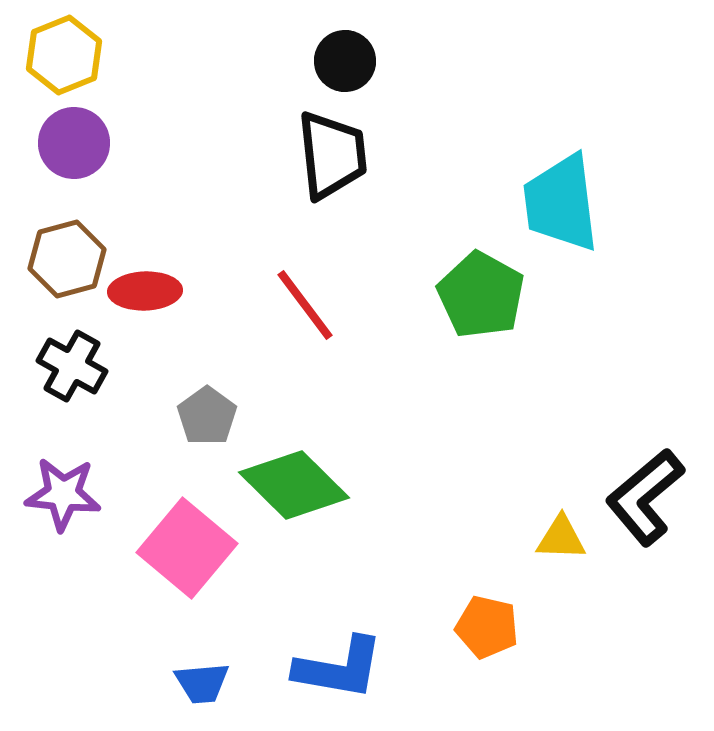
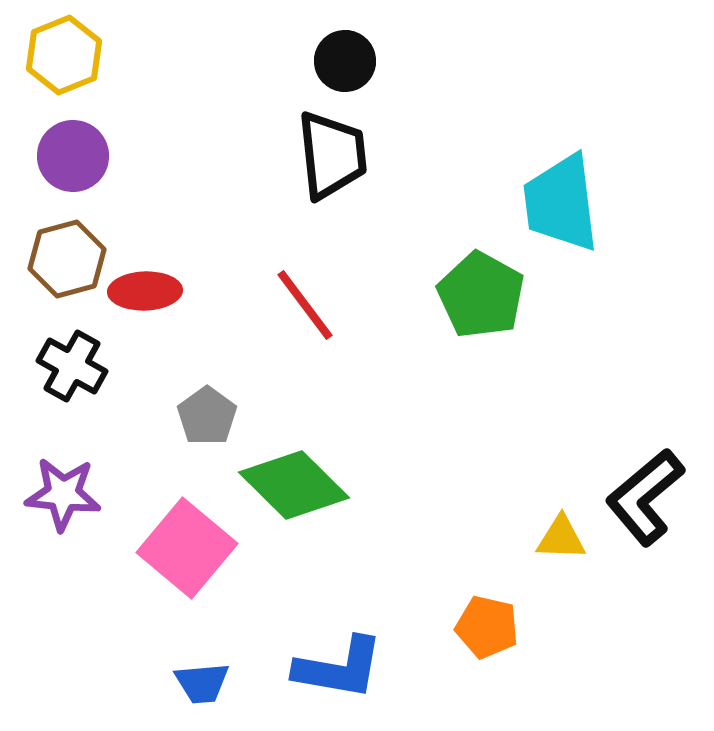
purple circle: moved 1 px left, 13 px down
